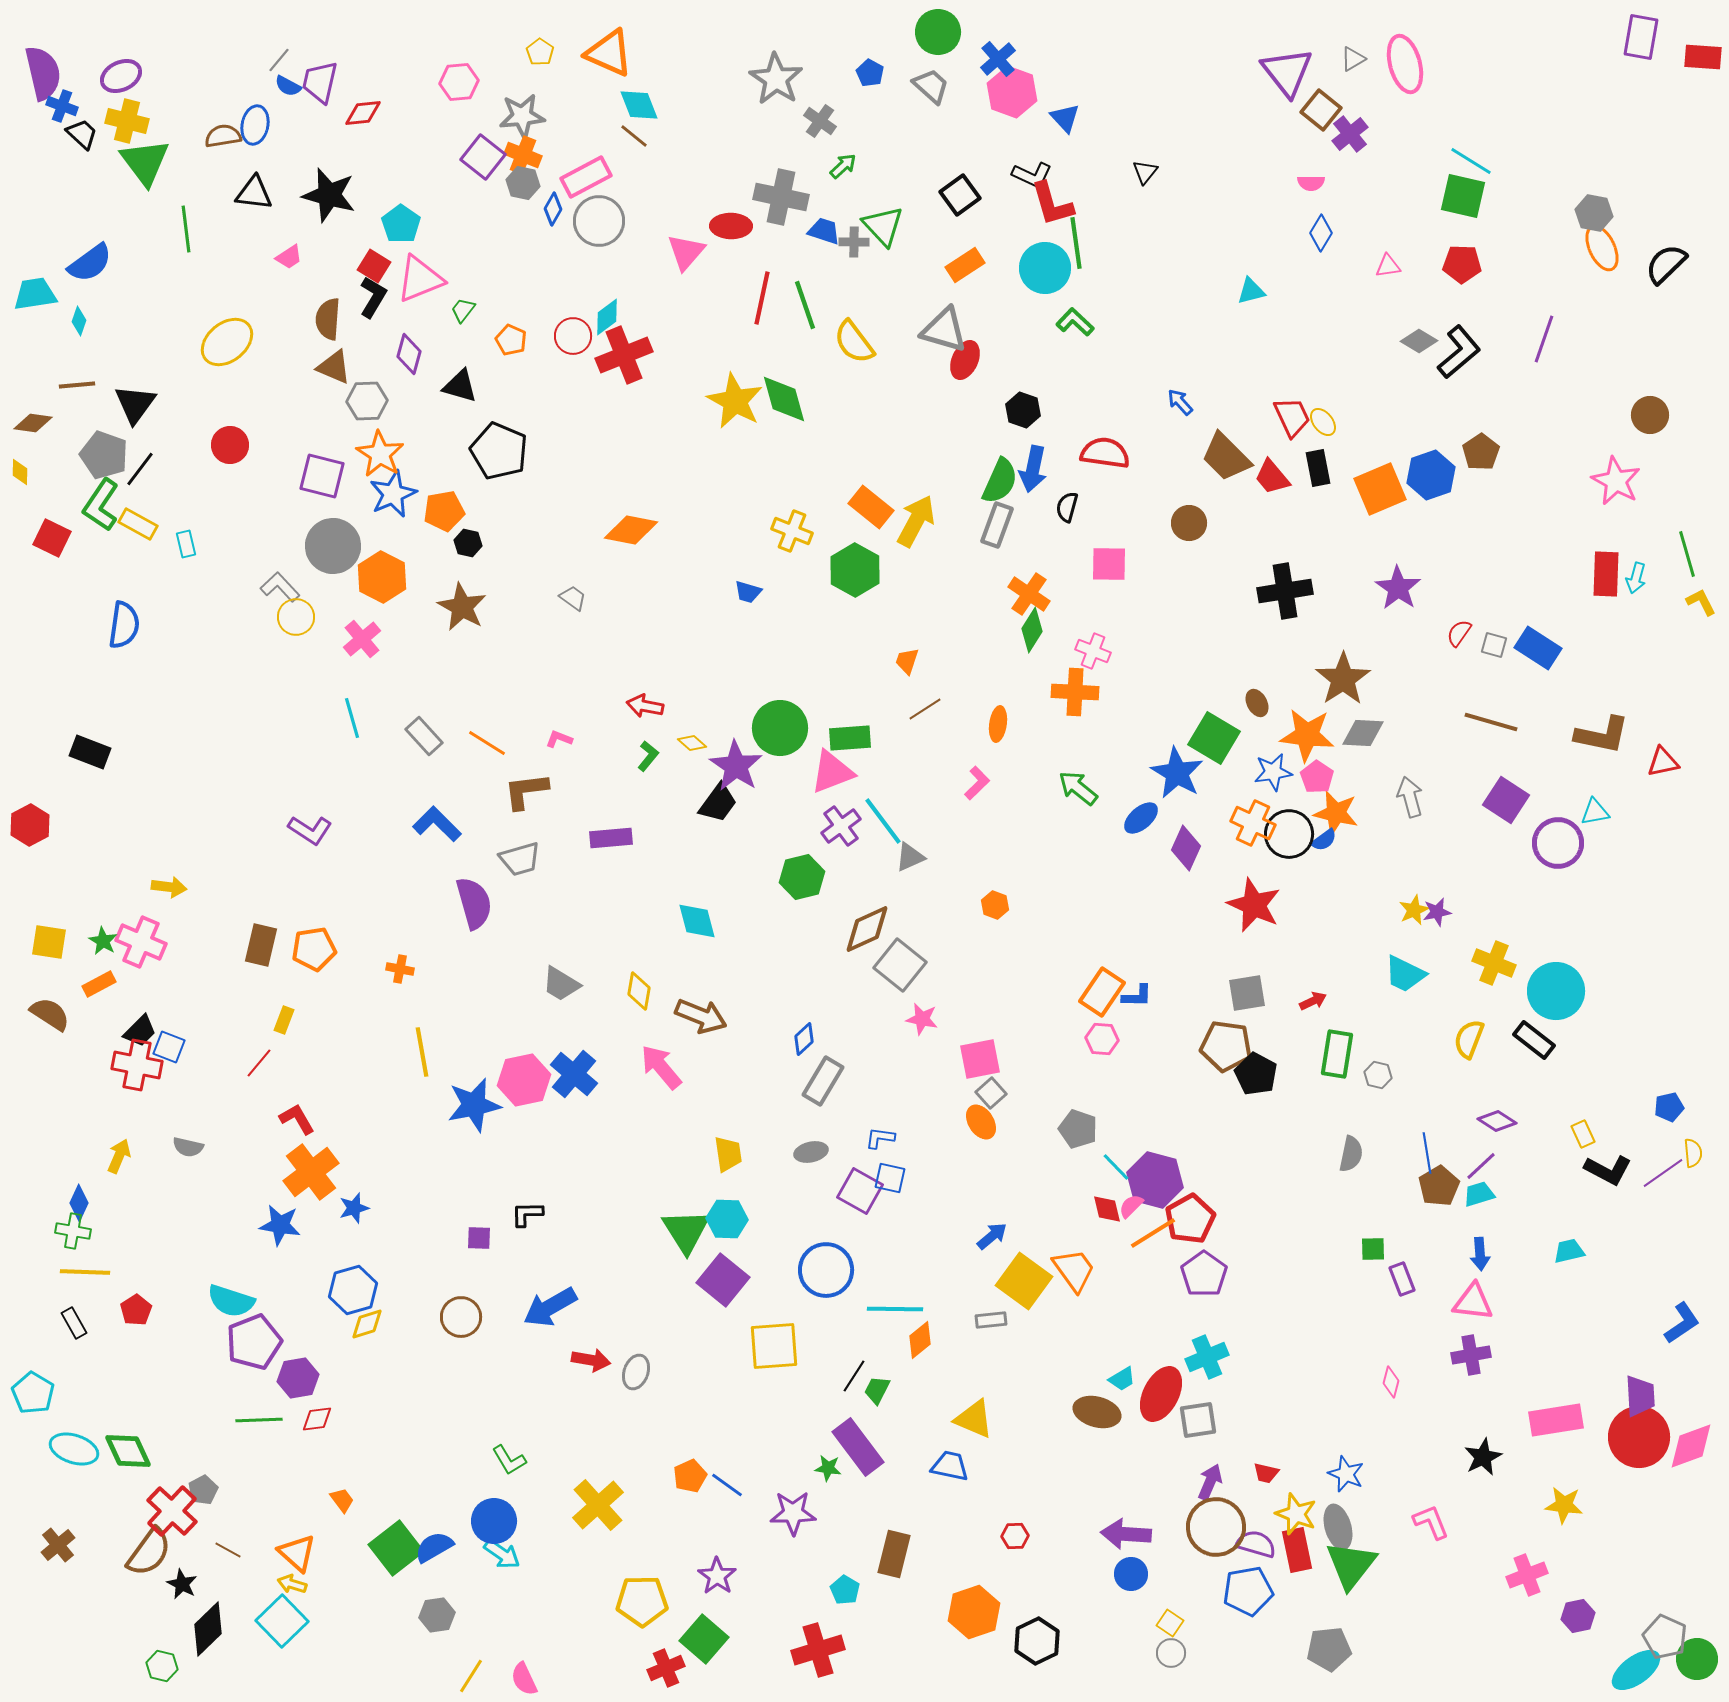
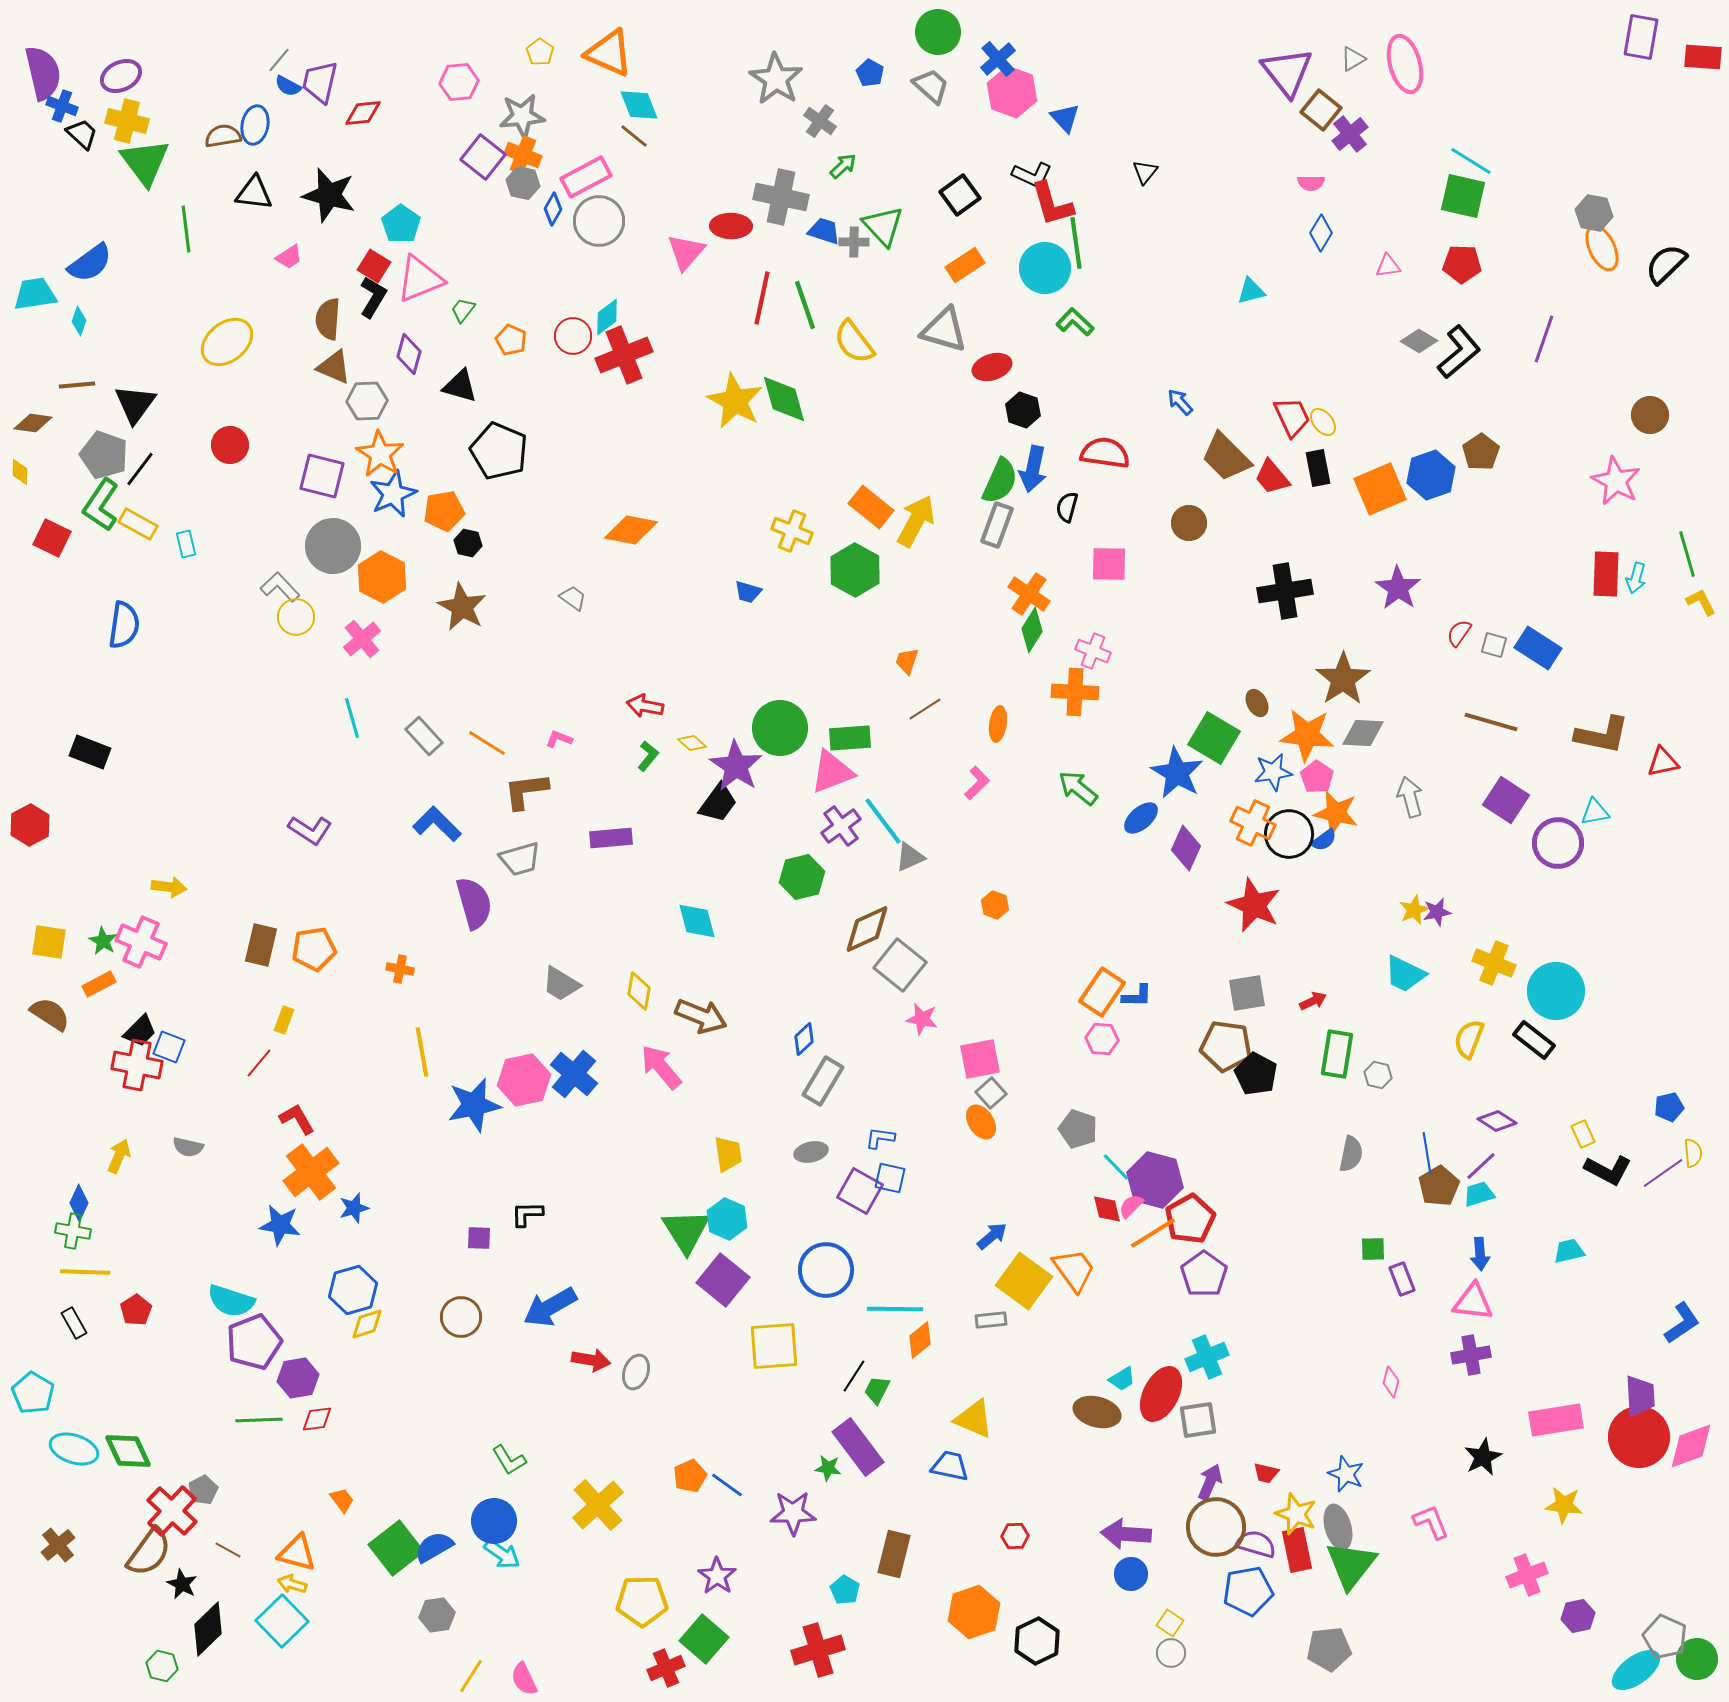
red ellipse at (965, 360): moved 27 px right, 7 px down; rotated 48 degrees clockwise
cyan hexagon at (727, 1219): rotated 21 degrees clockwise
orange triangle at (297, 1553): rotated 27 degrees counterclockwise
